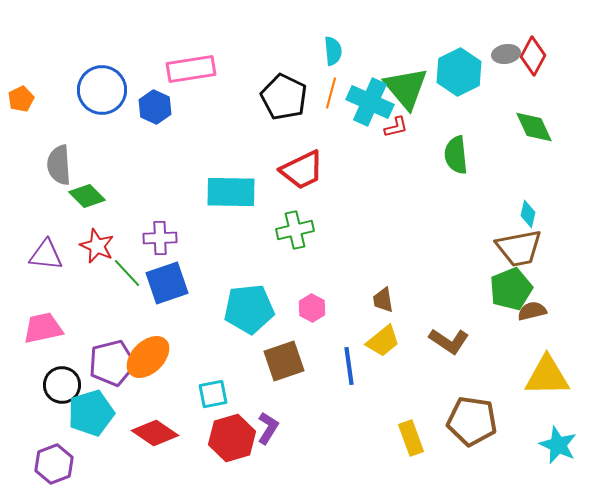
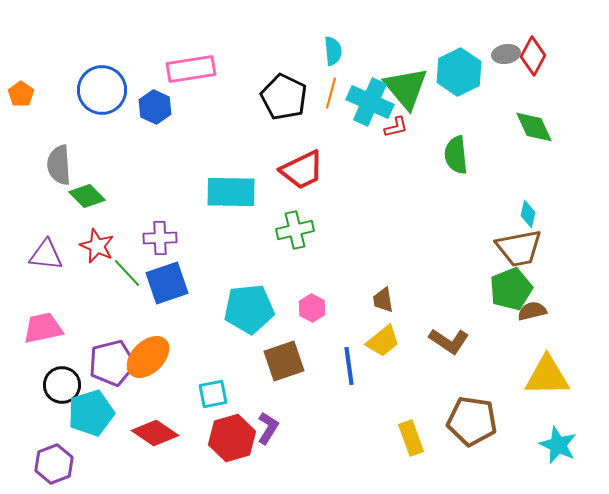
orange pentagon at (21, 99): moved 5 px up; rotated 10 degrees counterclockwise
